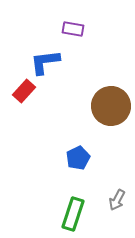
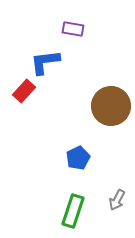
green rectangle: moved 3 px up
